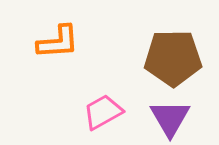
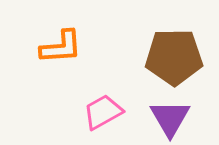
orange L-shape: moved 3 px right, 5 px down
brown pentagon: moved 1 px right, 1 px up
